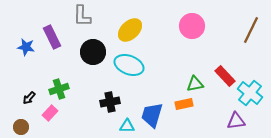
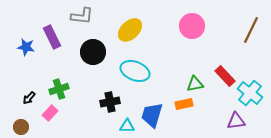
gray L-shape: rotated 85 degrees counterclockwise
cyan ellipse: moved 6 px right, 6 px down
